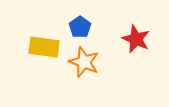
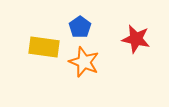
red star: rotated 12 degrees counterclockwise
